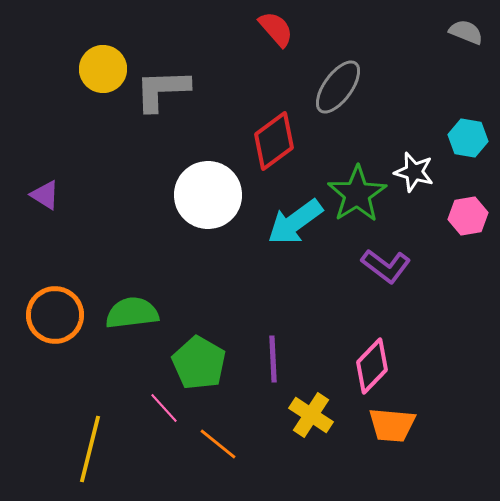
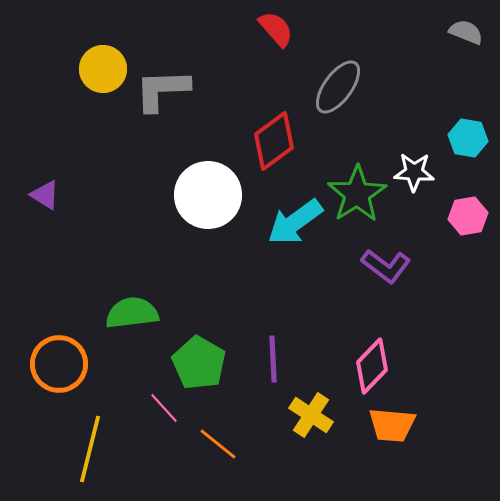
white star: rotated 12 degrees counterclockwise
orange circle: moved 4 px right, 49 px down
